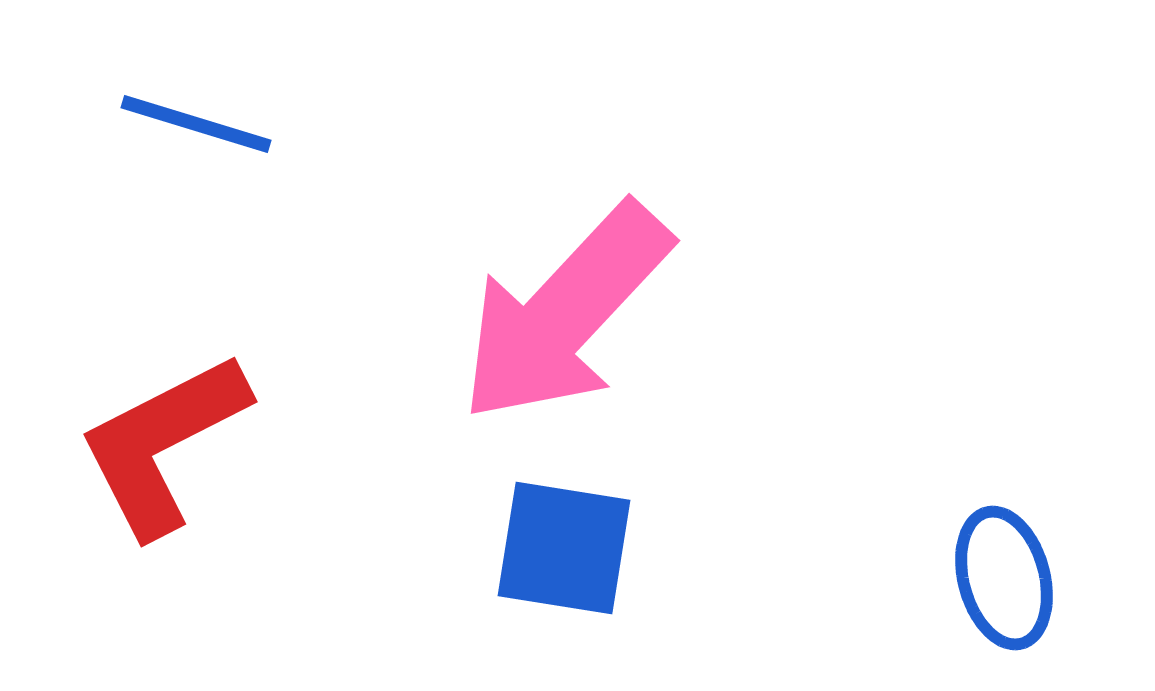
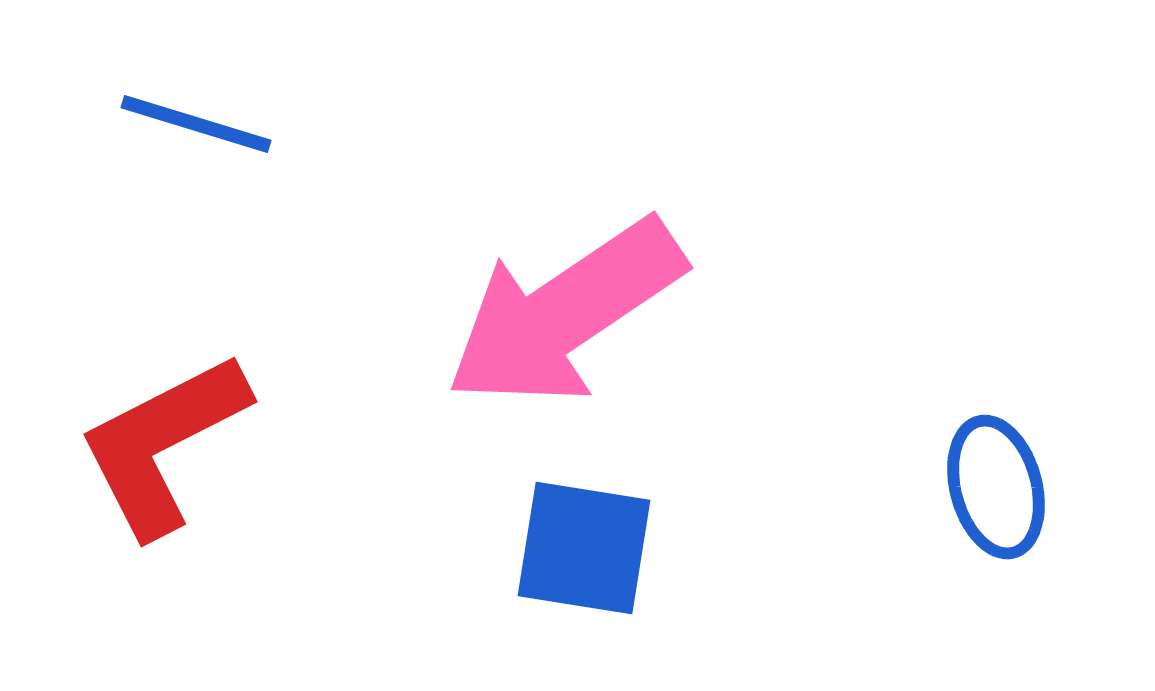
pink arrow: rotated 13 degrees clockwise
blue square: moved 20 px right
blue ellipse: moved 8 px left, 91 px up
